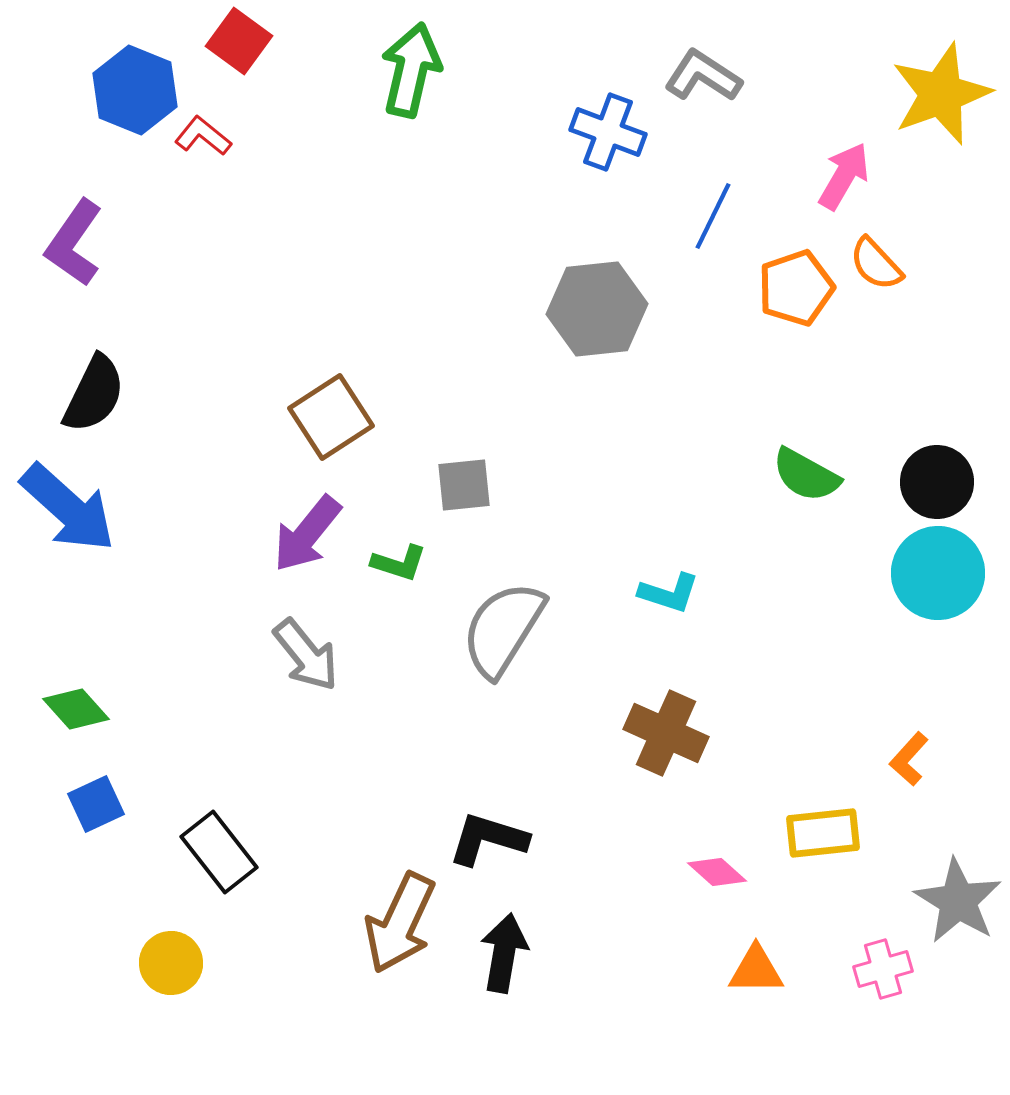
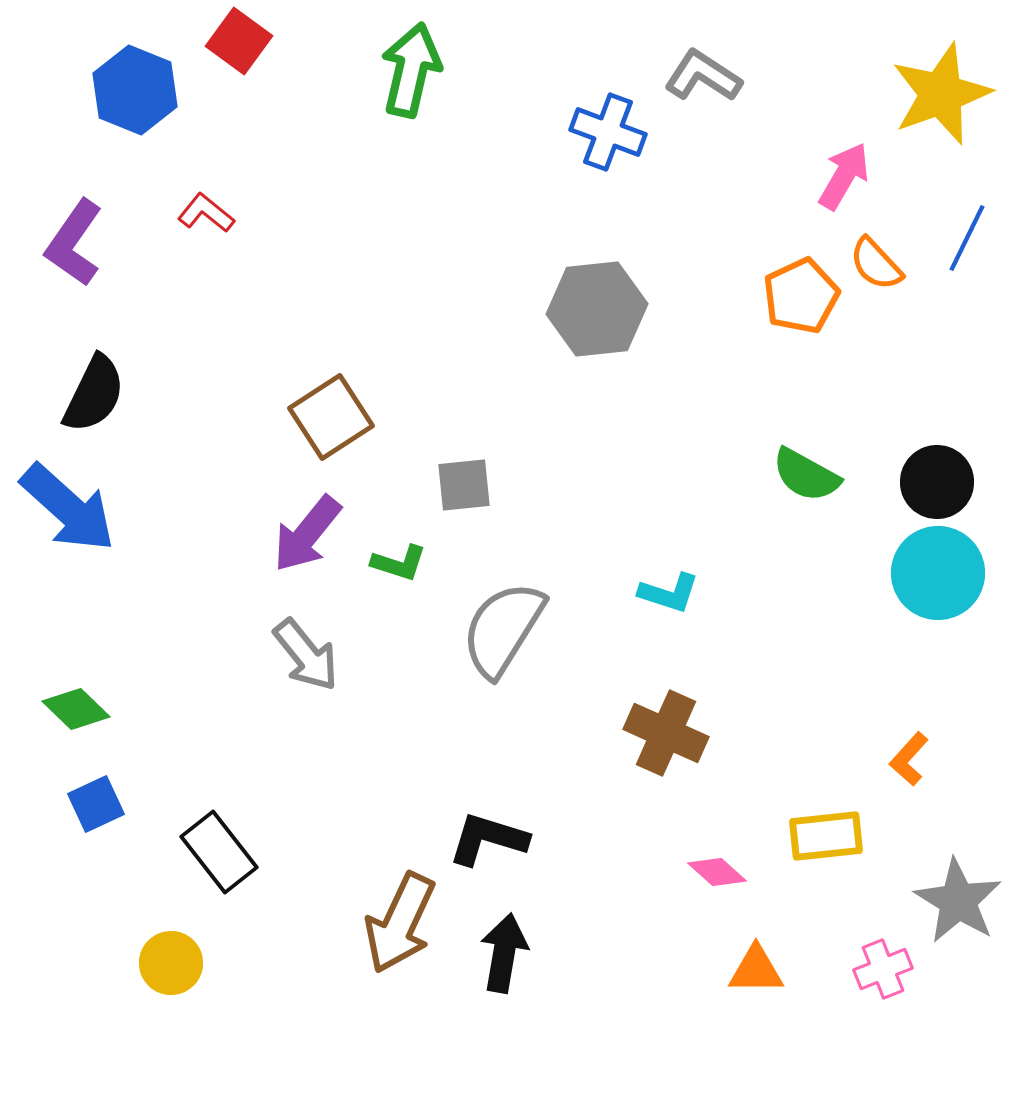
red L-shape: moved 3 px right, 77 px down
blue line: moved 254 px right, 22 px down
orange pentagon: moved 5 px right, 8 px down; rotated 6 degrees counterclockwise
green diamond: rotated 4 degrees counterclockwise
yellow rectangle: moved 3 px right, 3 px down
pink cross: rotated 6 degrees counterclockwise
